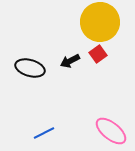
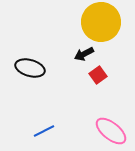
yellow circle: moved 1 px right
red square: moved 21 px down
black arrow: moved 14 px right, 7 px up
blue line: moved 2 px up
